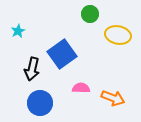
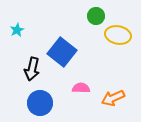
green circle: moved 6 px right, 2 px down
cyan star: moved 1 px left, 1 px up
blue square: moved 2 px up; rotated 16 degrees counterclockwise
orange arrow: rotated 135 degrees clockwise
